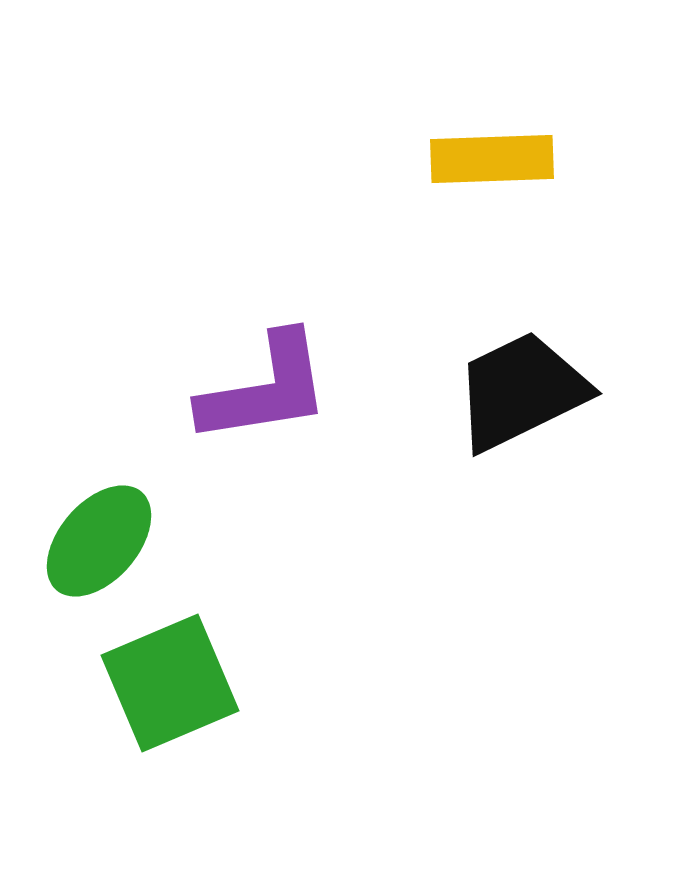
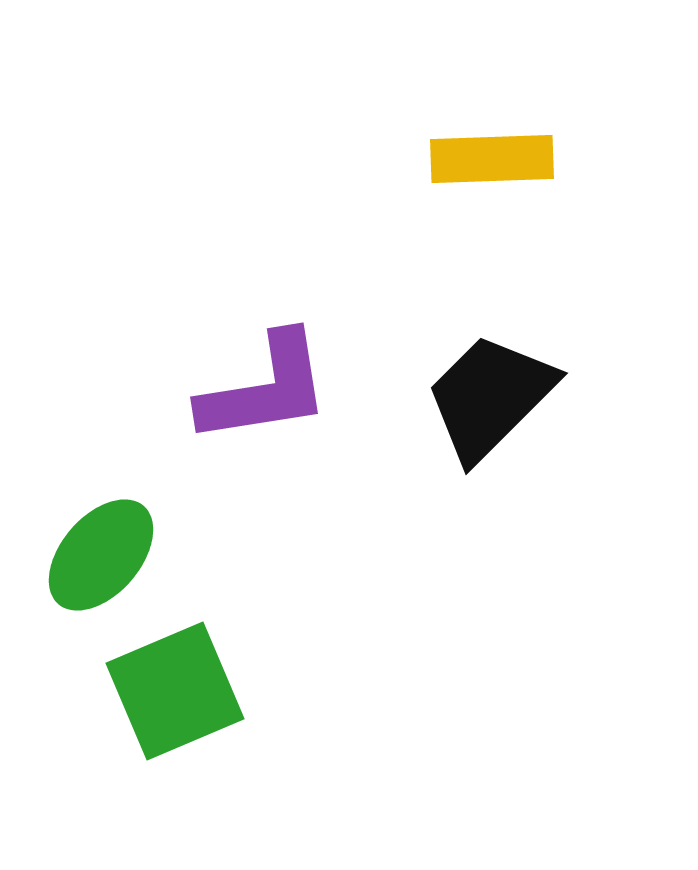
black trapezoid: moved 31 px left, 6 px down; rotated 19 degrees counterclockwise
green ellipse: moved 2 px right, 14 px down
green square: moved 5 px right, 8 px down
